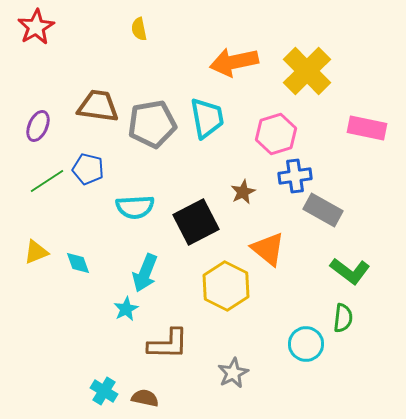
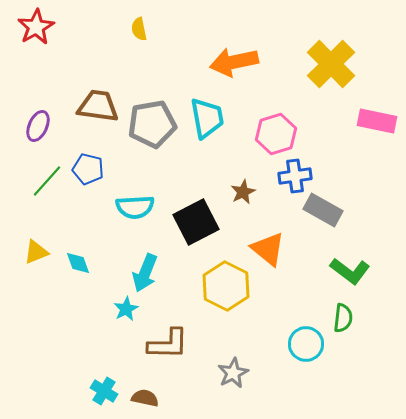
yellow cross: moved 24 px right, 7 px up
pink rectangle: moved 10 px right, 7 px up
green line: rotated 15 degrees counterclockwise
